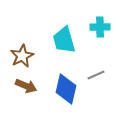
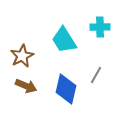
cyan trapezoid: rotated 16 degrees counterclockwise
gray line: rotated 36 degrees counterclockwise
